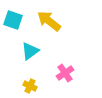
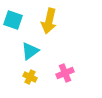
yellow arrow: rotated 115 degrees counterclockwise
pink cross: rotated 12 degrees clockwise
yellow cross: moved 9 px up
